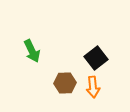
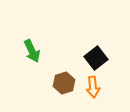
brown hexagon: moved 1 px left; rotated 15 degrees counterclockwise
